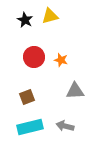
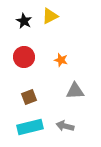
yellow triangle: rotated 12 degrees counterclockwise
black star: moved 1 px left, 1 px down
red circle: moved 10 px left
brown square: moved 2 px right
